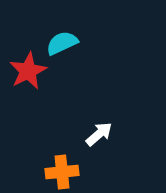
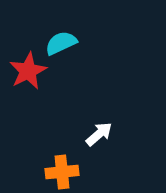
cyan semicircle: moved 1 px left
